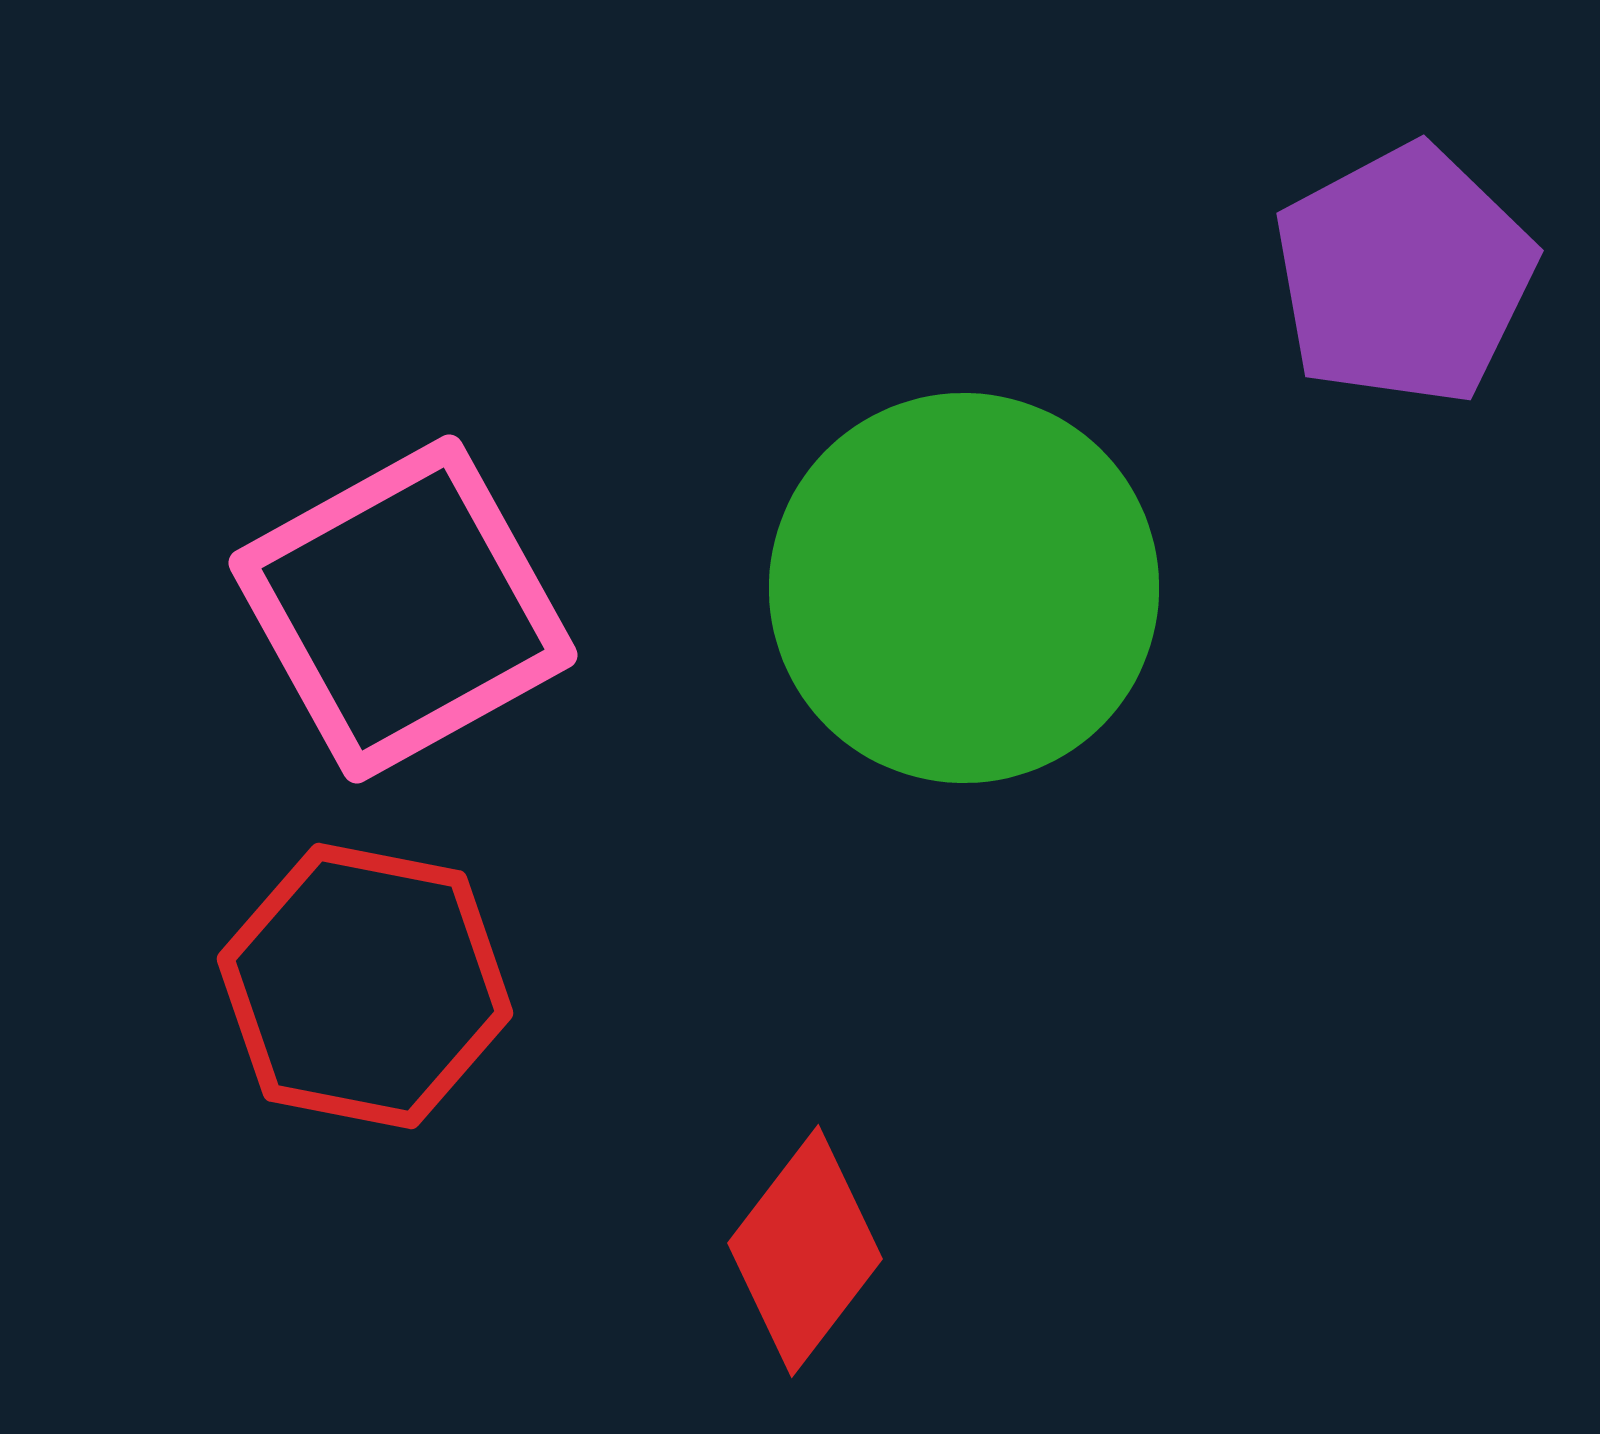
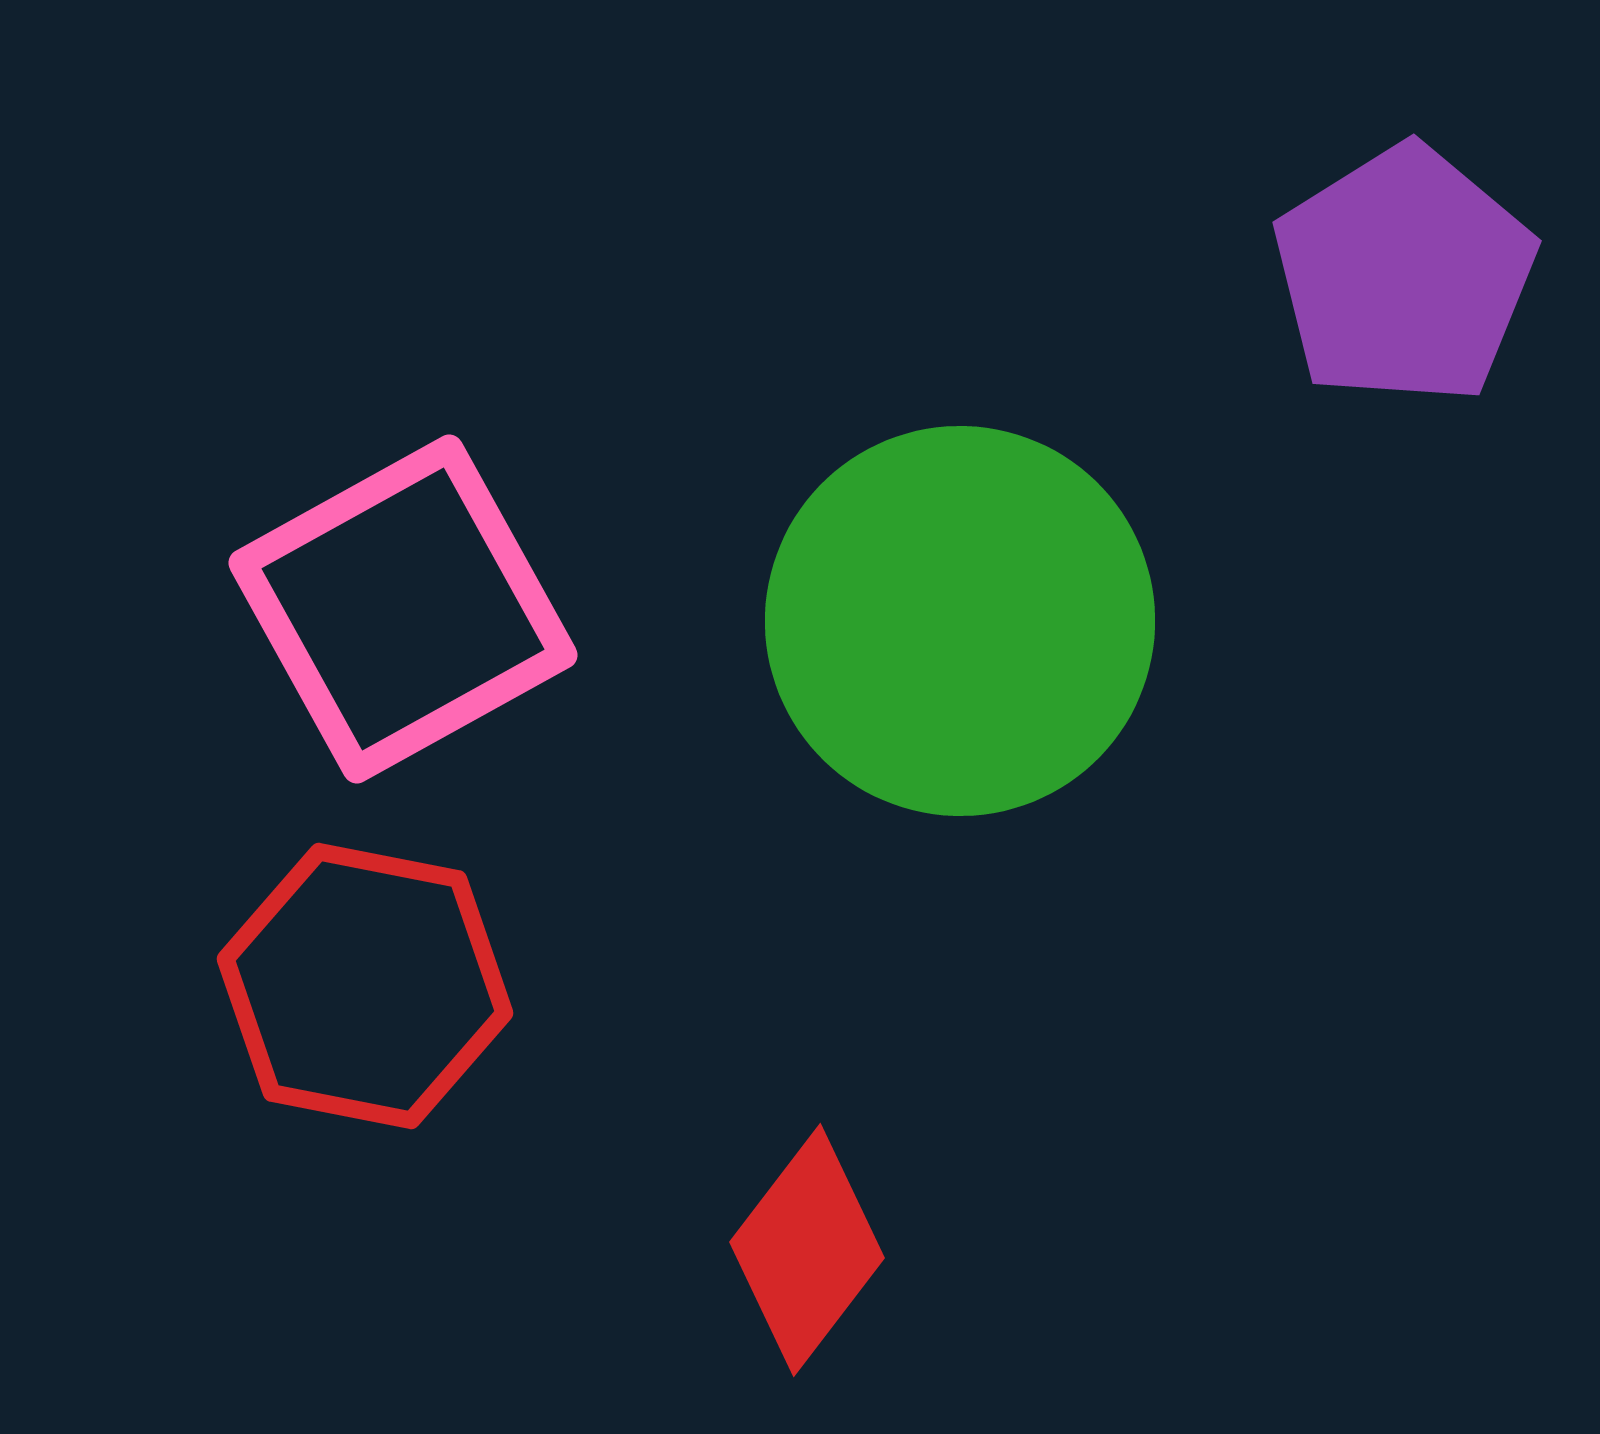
purple pentagon: rotated 4 degrees counterclockwise
green circle: moved 4 px left, 33 px down
red diamond: moved 2 px right, 1 px up
